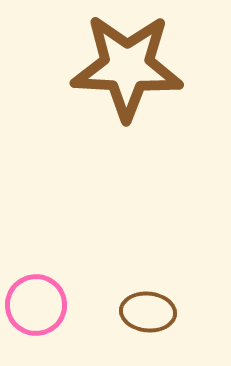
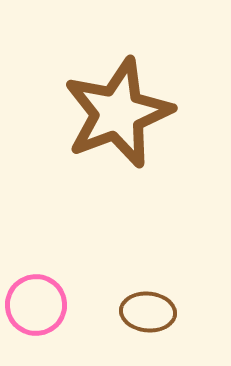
brown star: moved 9 px left, 46 px down; rotated 24 degrees counterclockwise
